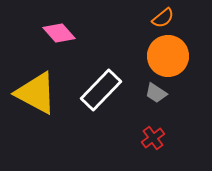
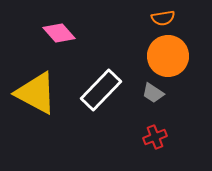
orange semicircle: rotated 30 degrees clockwise
gray trapezoid: moved 3 px left
red cross: moved 2 px right, 1 px up; rotated 15 degrees clockwise
